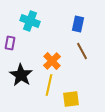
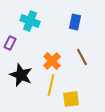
blue rectangle: moved 3 px left, 2 px up
purple rectangle: rotated 16 degrees clockwise
brown line: moved 6 px down
black star: rotated 10 degrees counterclockwise
yellow line: moved 2 px right
